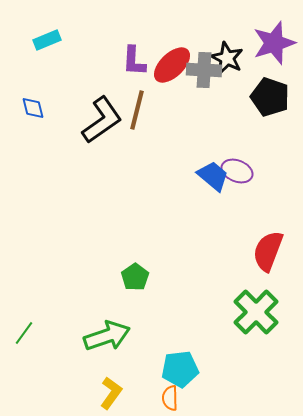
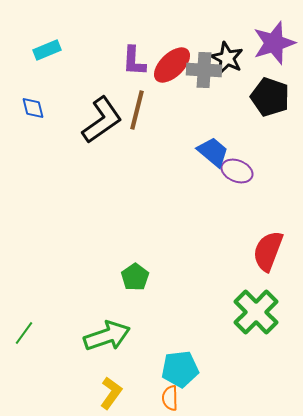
cyan rectangle: moved 10 px down
blue trapezoid: moved 24 px up
